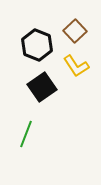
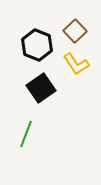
yellow L-shape: moved 2 px up
black square: moved 1 px left, 1 px down
